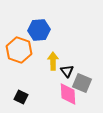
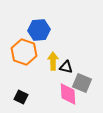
orange hexagon: moved 5 px right, 2 px down
black triangle: moved 1 px left, 4 px up; rotated 40 degrees counterclockwise
